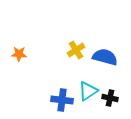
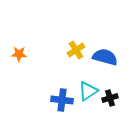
black cross: rotated 28 degrees counterclockwise
